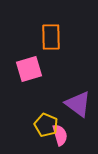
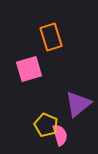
orange rectangle: rotated 16 degrees counterclockwise
purple triangle: rotated 44 degrees clockwise
